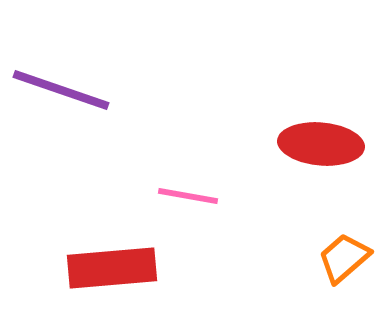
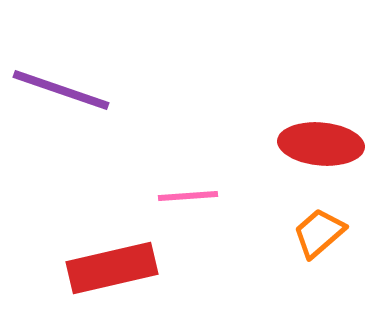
pink line: rotated 14 degrees counterclockwise
orange trapezoid: moved 25 px left, 25 px up
red rectangle: rotated 8 degrees counterclockwise
